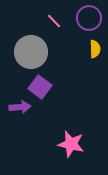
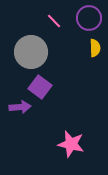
yellow semicircle: moved 1 px up
